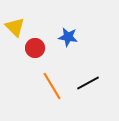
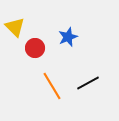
blue star: rotated 30 degrees counterclockwise
